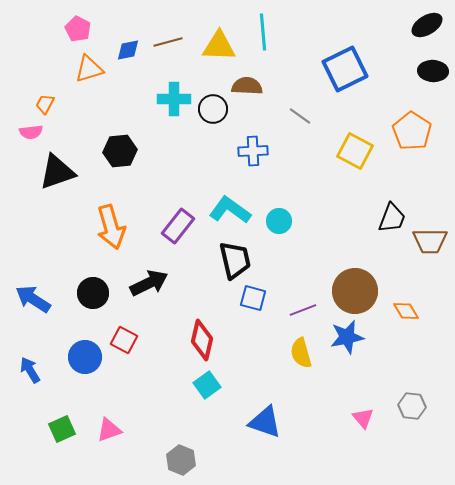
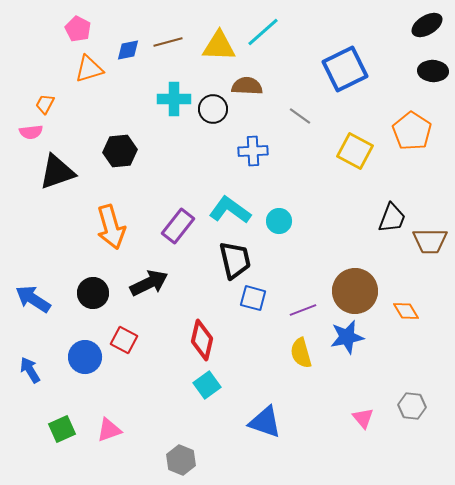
cyan line at (263, 32): rotated 54 degrees clockwise
